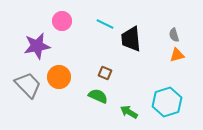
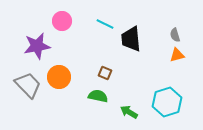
gray semicircle: moved 1 px right
green semicircle: rotated 12 degrees counterclockwise
